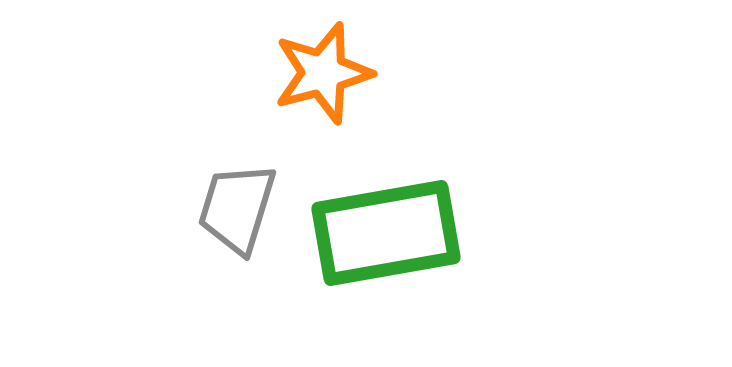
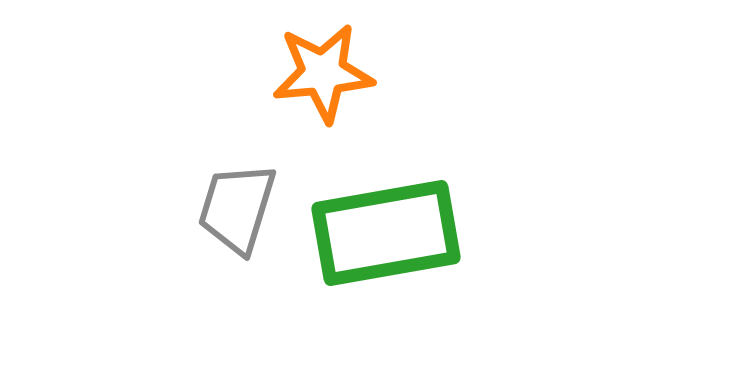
orange star: rotated 10 degrees clockwise
